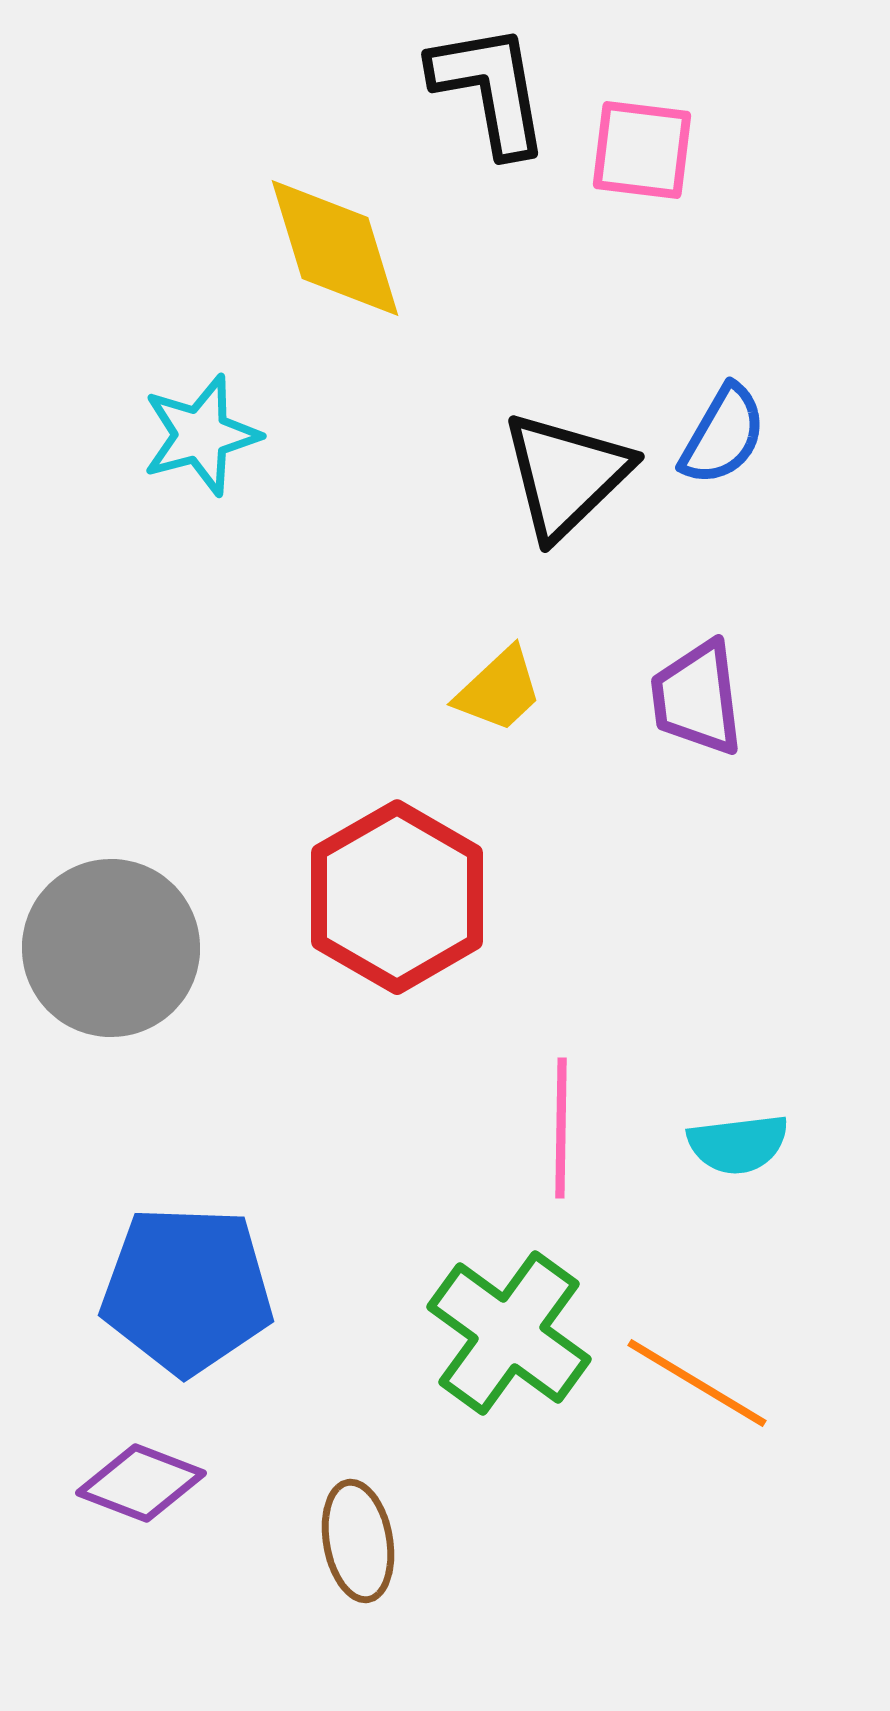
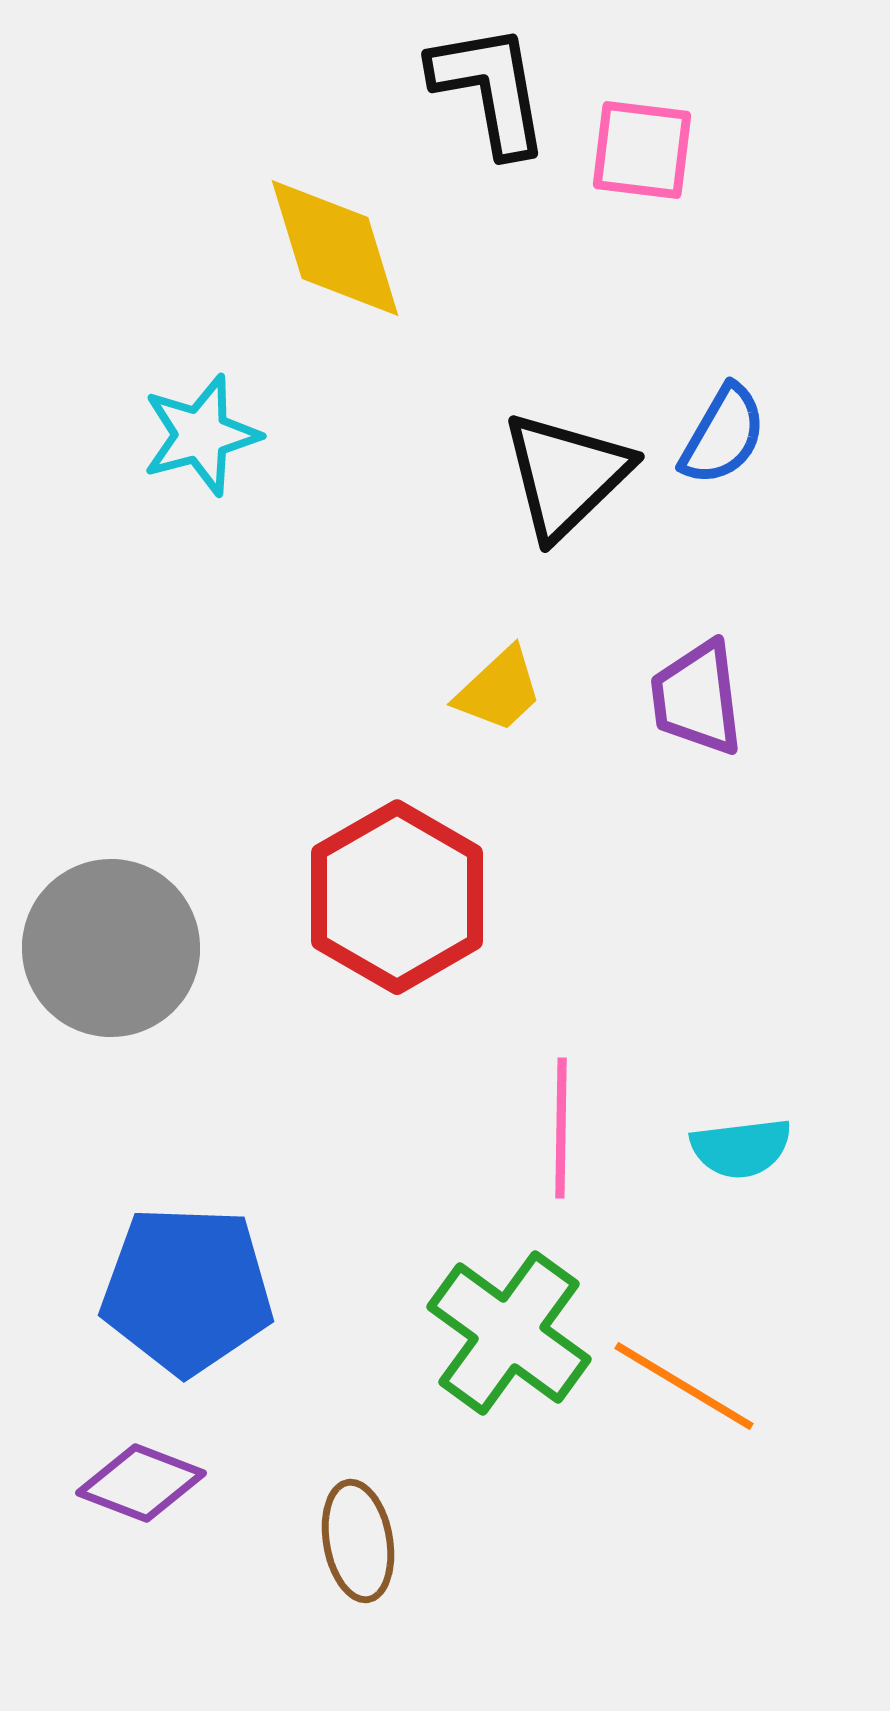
cyan semicircle: moved 3 px right, 4 px down
orange line: moved 13 px left, 3 px down
